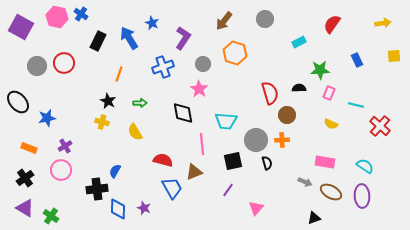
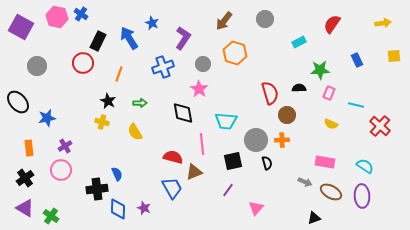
red circle at (64, 63): moved 19 px right
orange rectangle at (29, 148): rotated 63 degrees clockwise
red semicircle at (163, 160): moved 10 px right, 3 px up
blue semicircle at (115, 171): moved 2 px right, 3 px down; rotated 128 degrees clockwise
